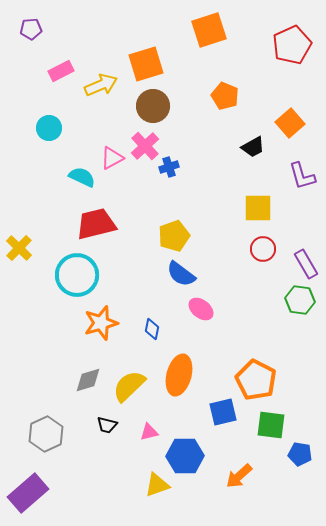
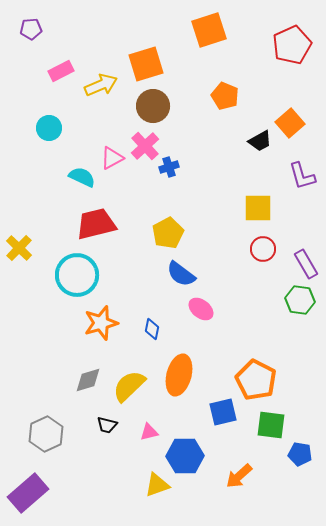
black trapezoid at (253, 147): moved 7 px right, 6 px up
yellow pentagon at (174, 236): moved 6 px left, 3 px up; rotated 8 degrees counterclockwise
